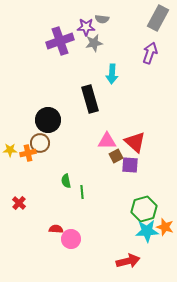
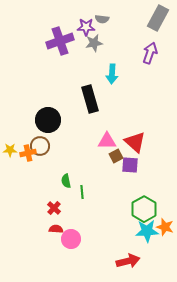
brown circle: moved 3 px down
red cross: moved 35 px right, 5 px down
green hexagon: rotated 15 degrees counterclockwise
